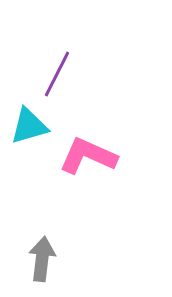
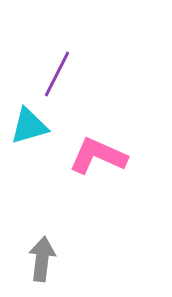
pink L-shape: moved 10 px right
